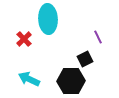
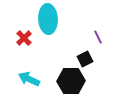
red cross: moved 1 px up
